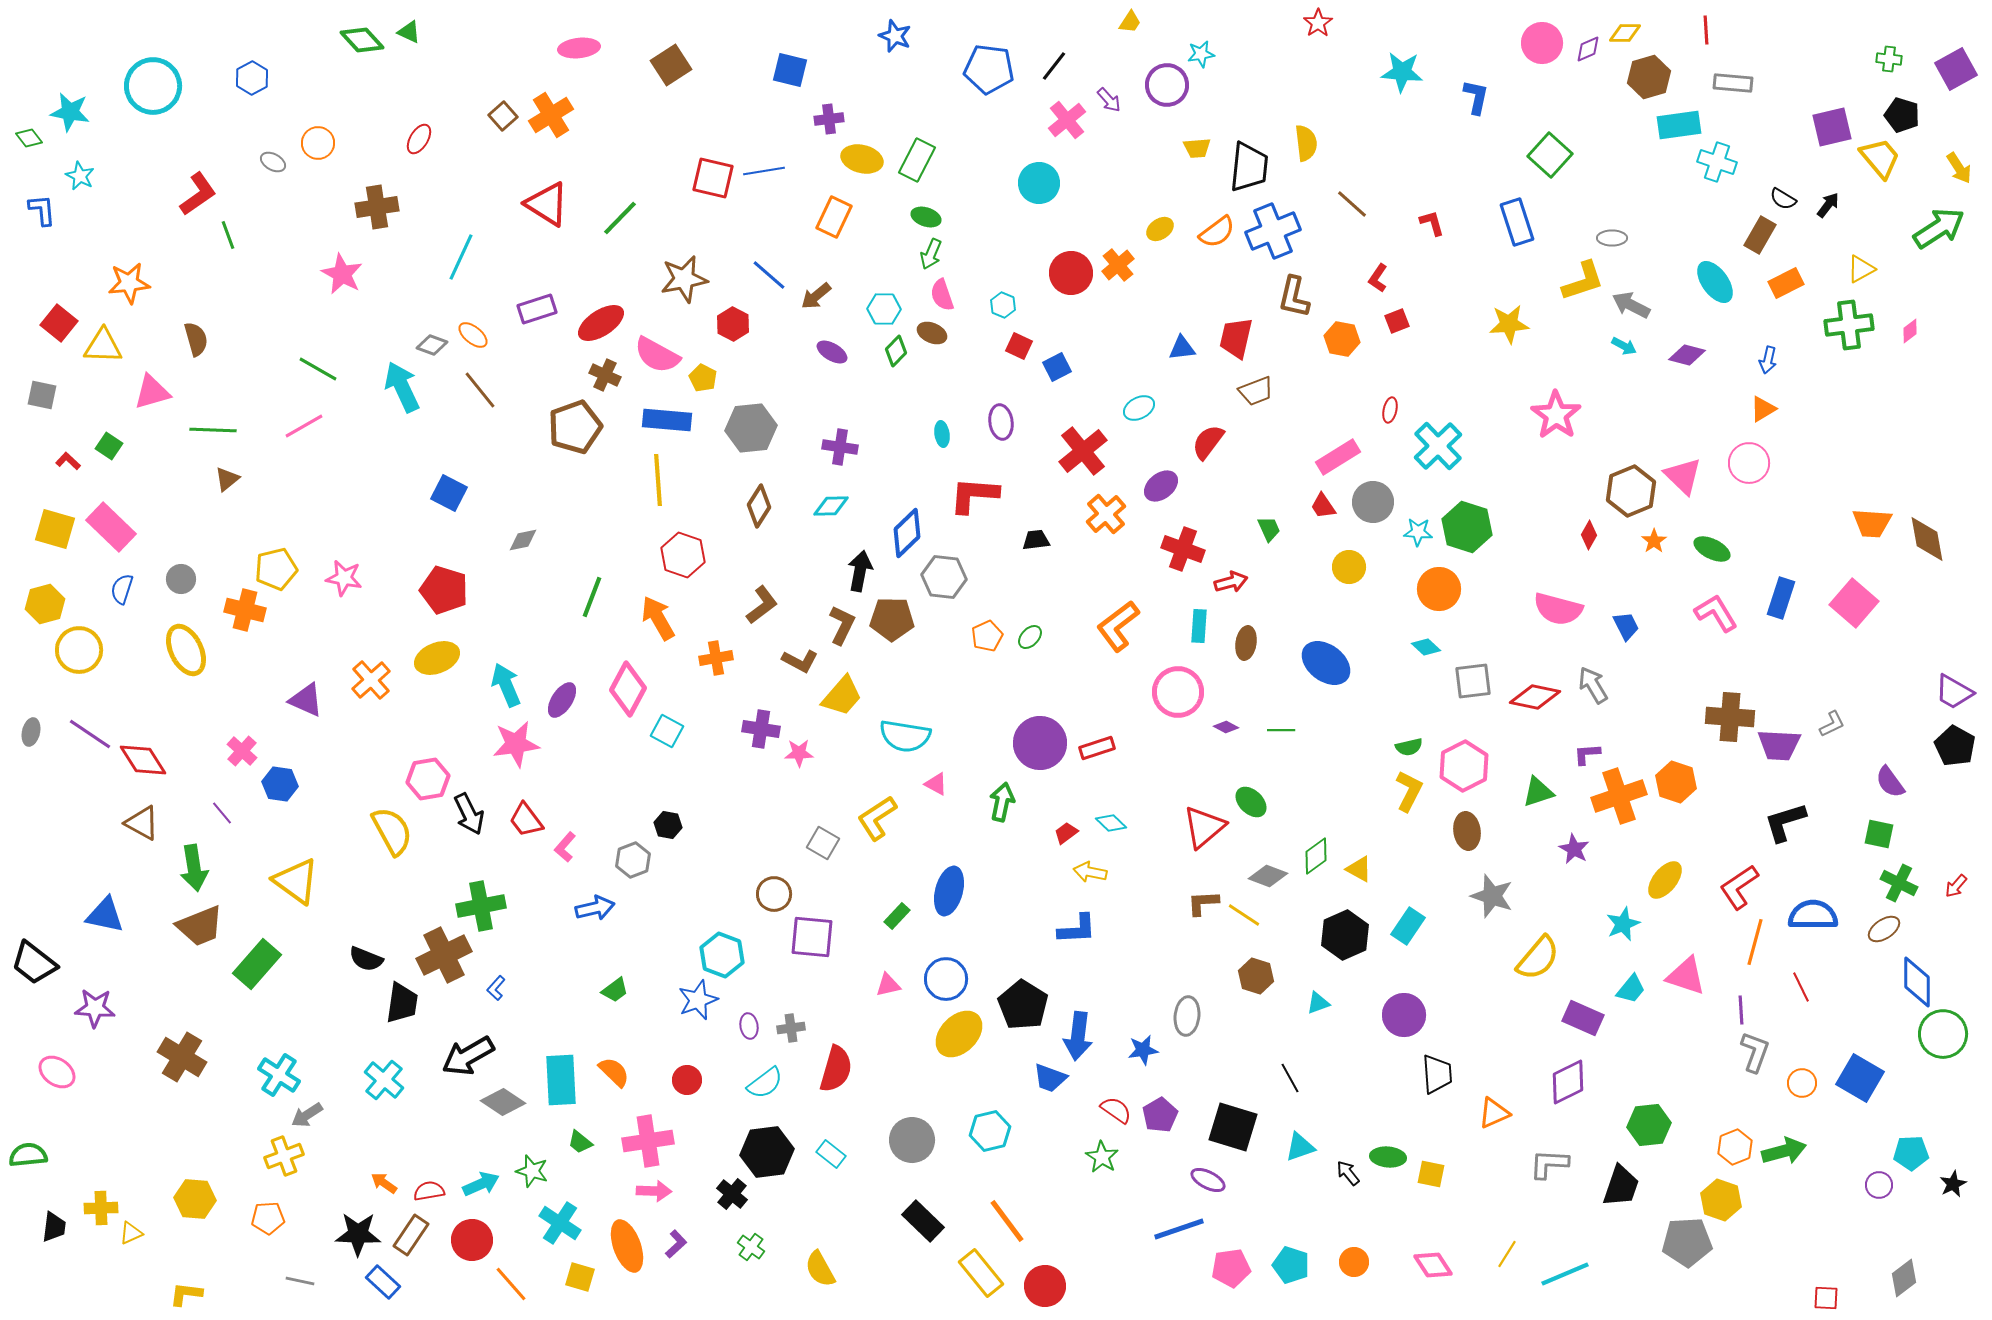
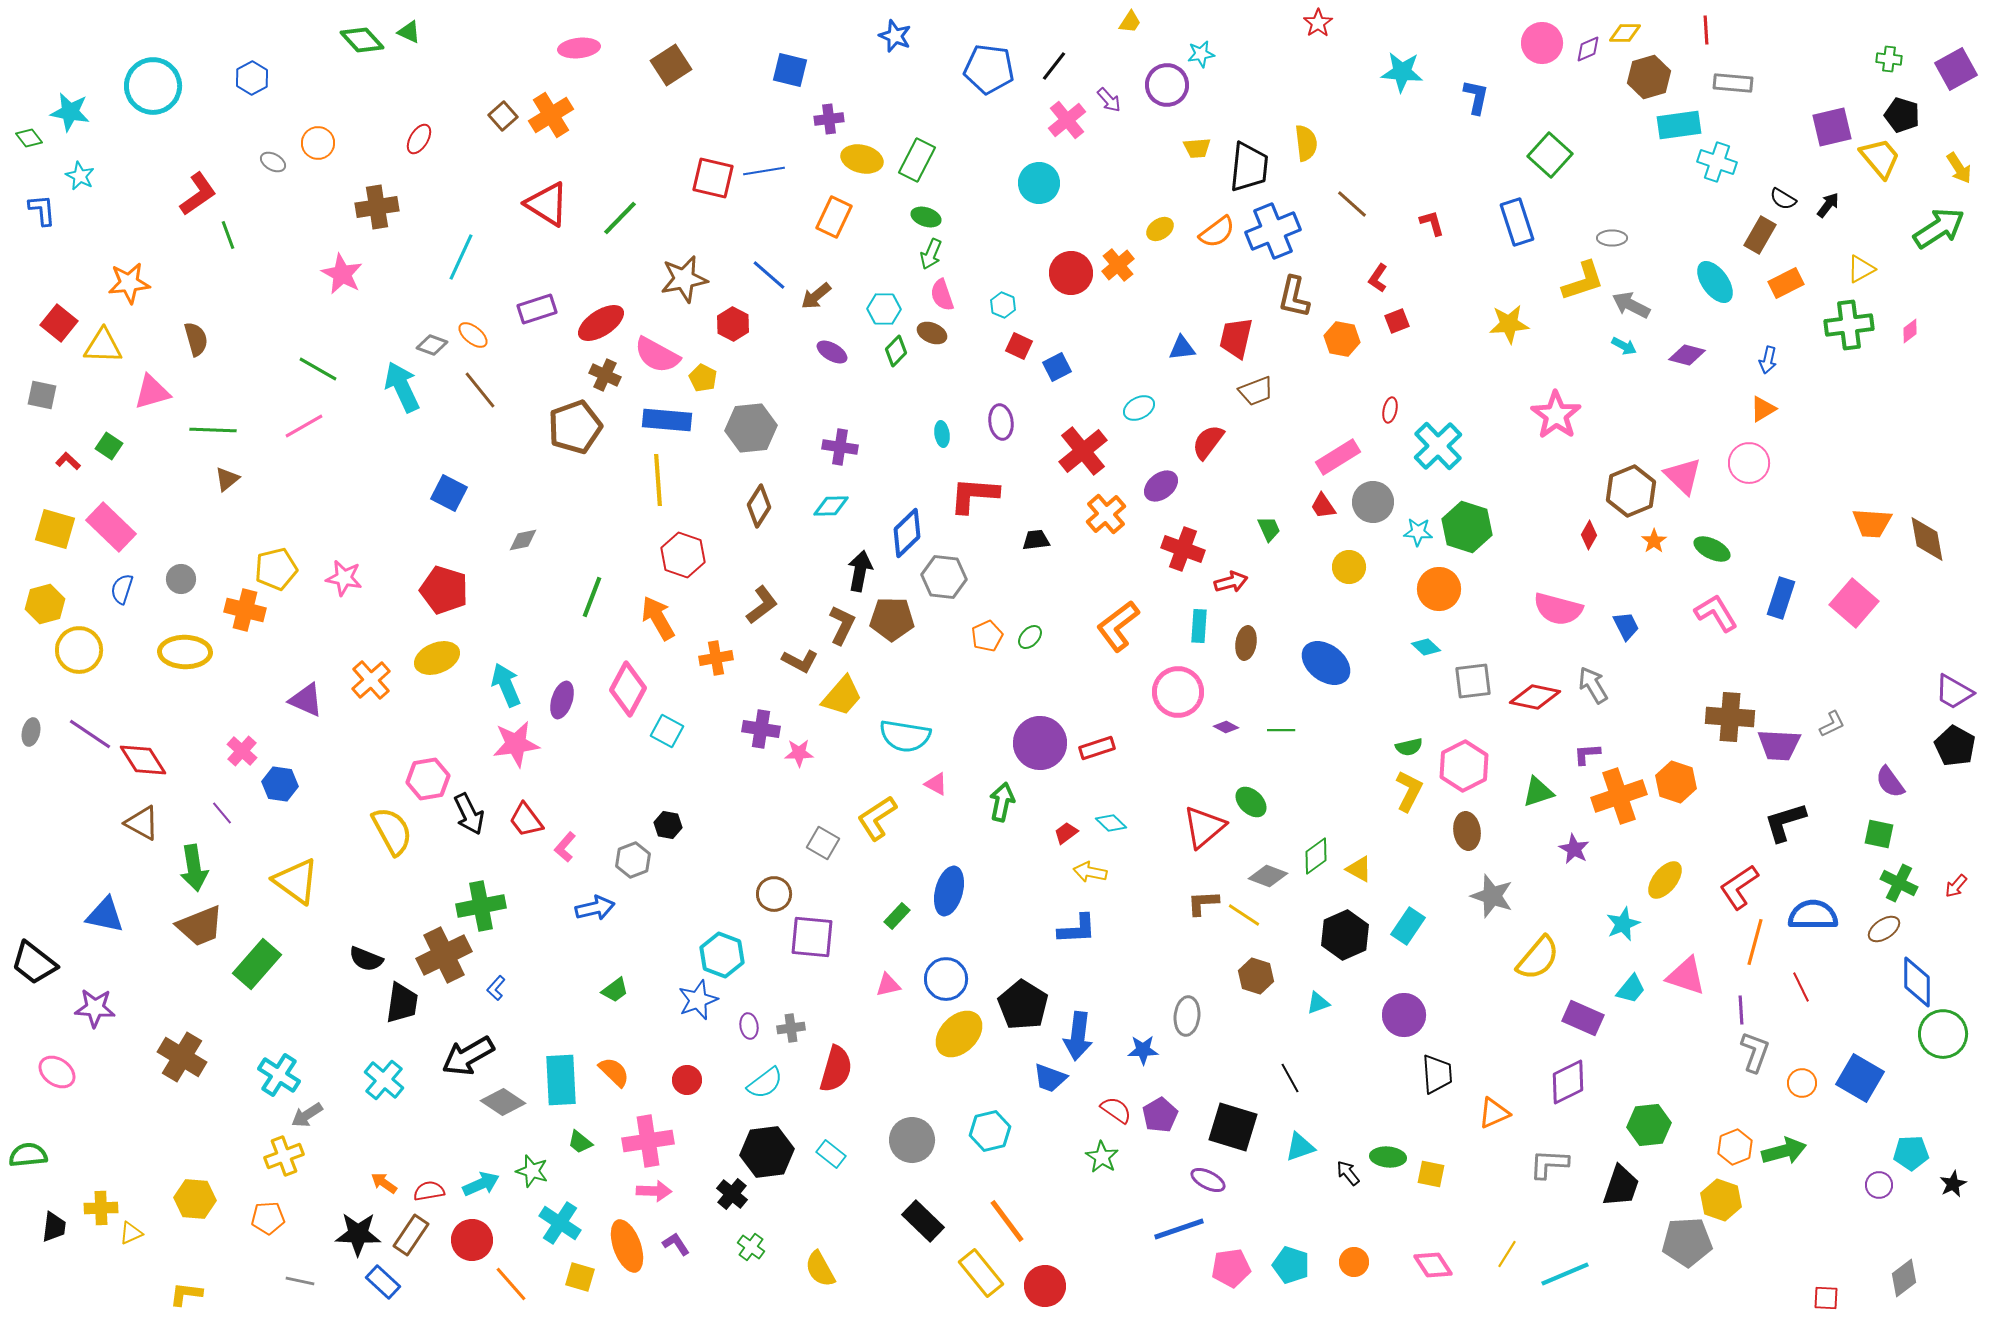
yellow ellipse at (186, 650): moved 1 px left, 2 px down; rotated 63 degrees counterclockwise
purple ellipse at (562, 700): rotated 15 degrees counterclockwise
blue star at (1143, 1050): rotated 8 degrees clockwise
purple L-shape at (676, 1244): rotated 80 degrees counterclockwise
